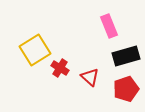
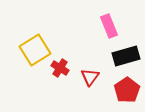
red triangle: rotated 24 degrees clockwise
red pentagon: moved 1 px right, 1 px down; rotated 15 degrees counterclockwise
